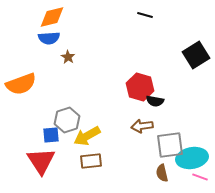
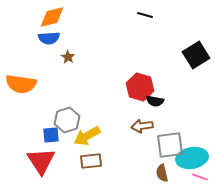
orange semicircle: rotated 28 degrees clockwise
